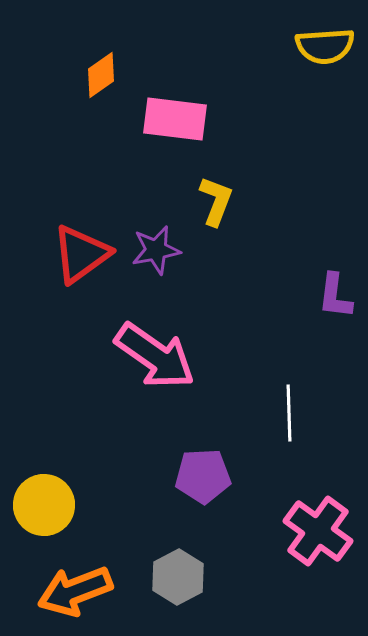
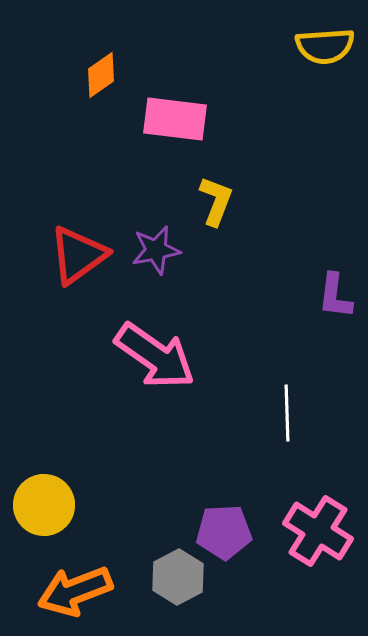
red triangle: moved 3 px left, 1 px down
white line: moved 2 px left
purple pentagon: moved 21 px right, 56 px down
pink cross: rotated 4 degrees counterclockwise
